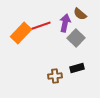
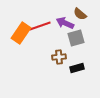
purple arrow: rotated 78 degrees counterclockwise
orange rectangle: rotated 10 degrees counterclockwise
gray square: rotated 30 degrees clockwise
brown cross: moved 4 px right, 19 px up
